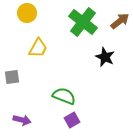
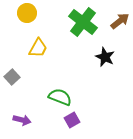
gray square: rotated 35 degrees counterclockwise
green semicircle: moved 4 px left, 1 px down
